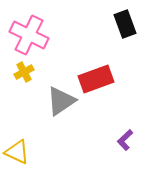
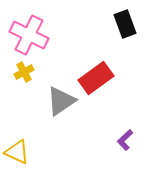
red rectangle: moved 1 px up; rotated 16 degrees counterclockwise
